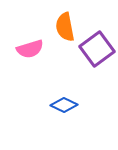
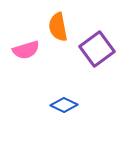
orange semicircle: moved 7 px left
pink semicircle: moved 4 px left, 1 px down
